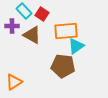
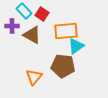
orange triangle: moved 20 px right, 5 px up; rotated 18 degrees counterclockwise
